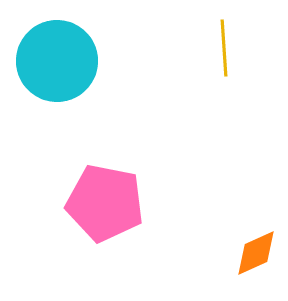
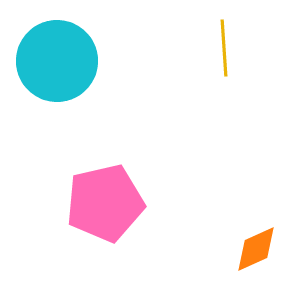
pink pentagon: rotated 24 degrees counterclockwise
orange diamond: moved 4 px up
